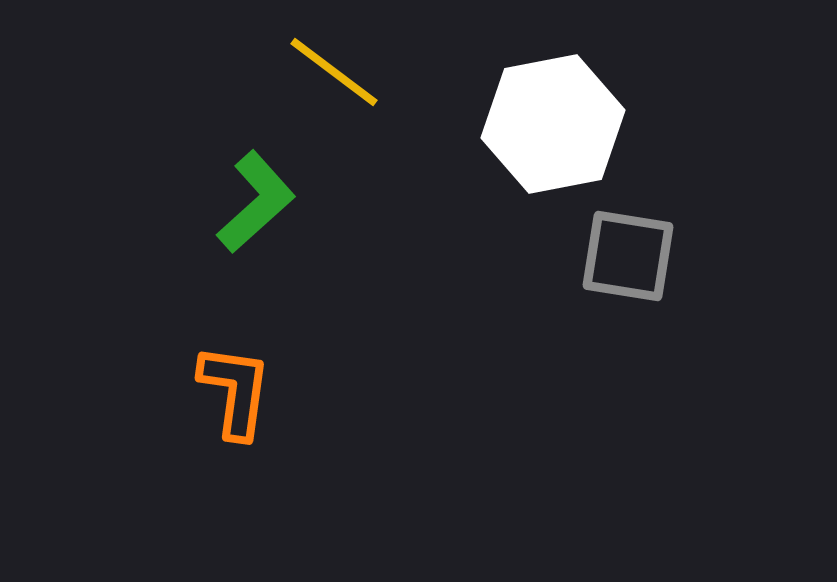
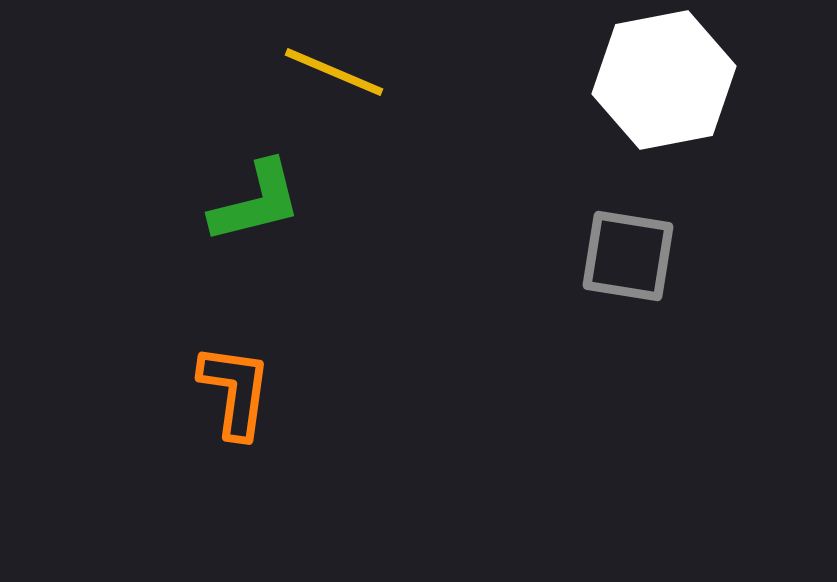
yellow line: rotated 14 degrees counterclockwise
white hexagon: moved 111 px right, 44 px up
green L-shape: rotated 28 degrees clockwise
